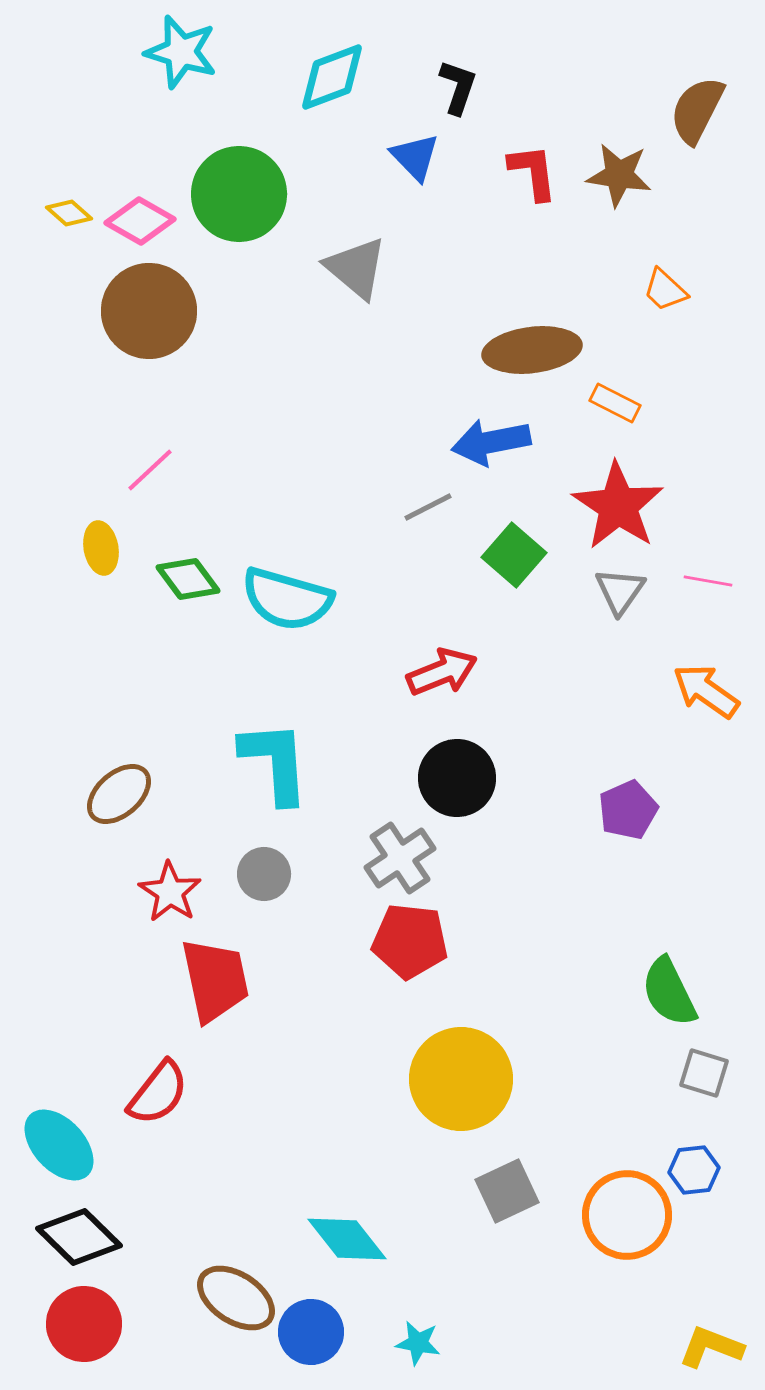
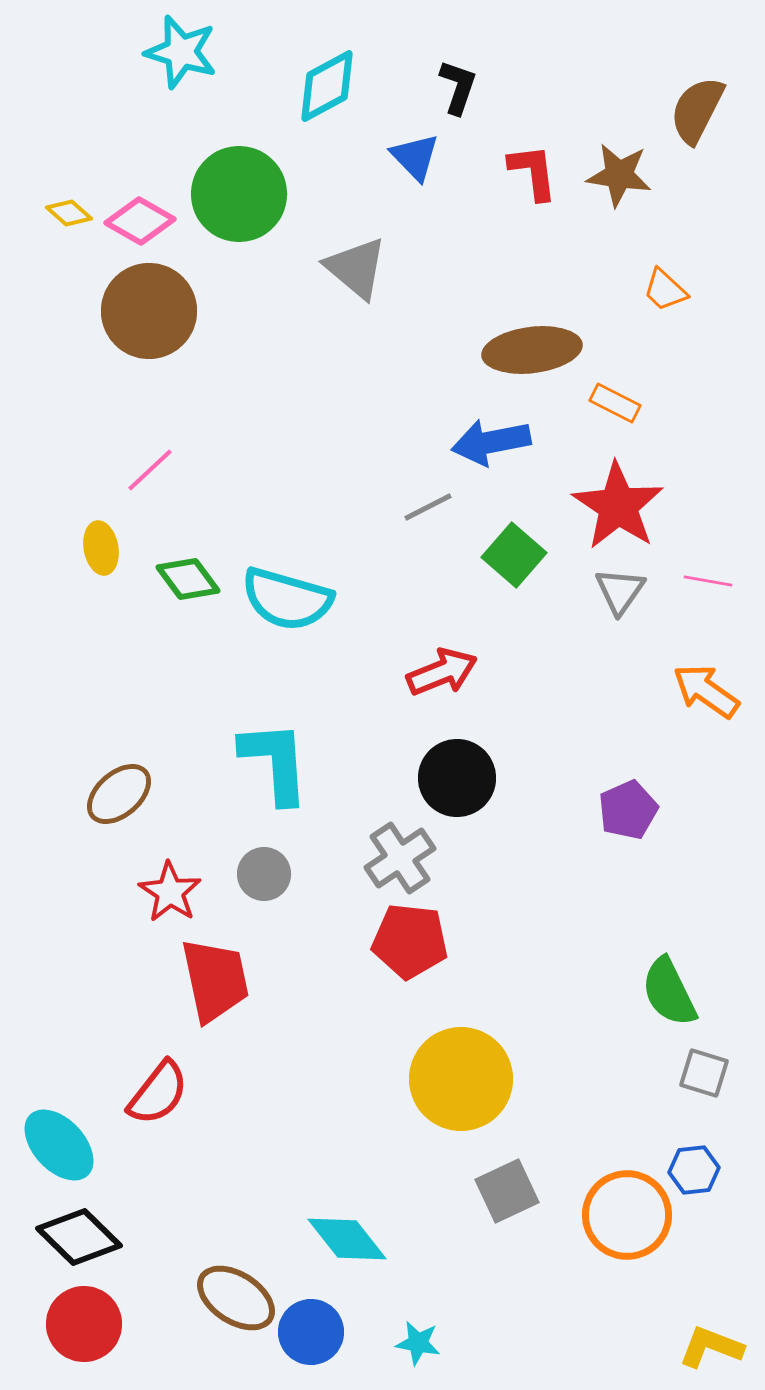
cyan diamond at (332, 77): moved 5 px left, 9 px down; rotated 8 degrees counterclockwise
